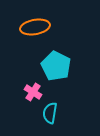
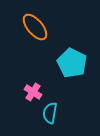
orange ellipse: rotated 60 degrees clockwise
cyan pentagon: moved 16 px right, 3 px up
